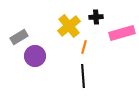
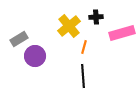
gray rectangle: moved 2 px down
